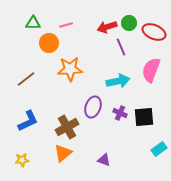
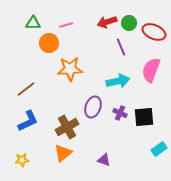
red arrow: moved 5 px up
brown line: moved 10 px down
